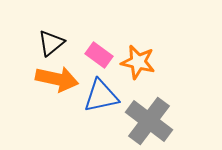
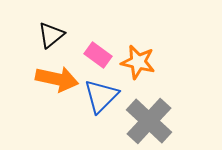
black triangle: moved 8 px up
pink rectangle: moved 1 px left
blue triangle: rotated 33 degrees counterclockwise
gray cross: rotated 6 degrees clockwise
